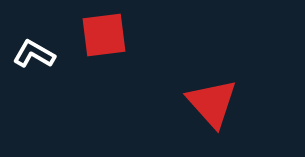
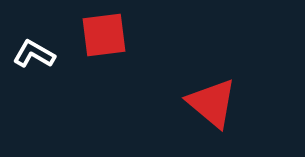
red triangle: rotated 8 degrees counterclockwise
